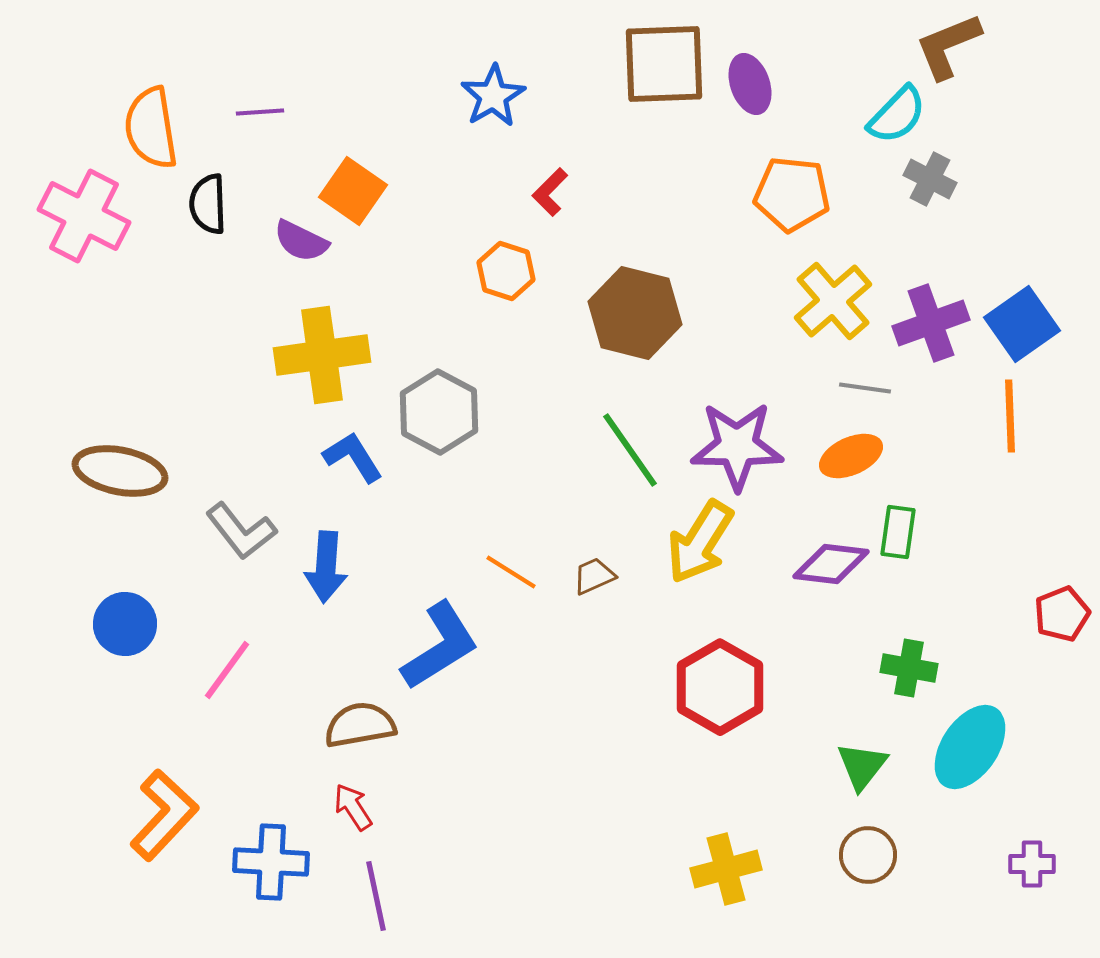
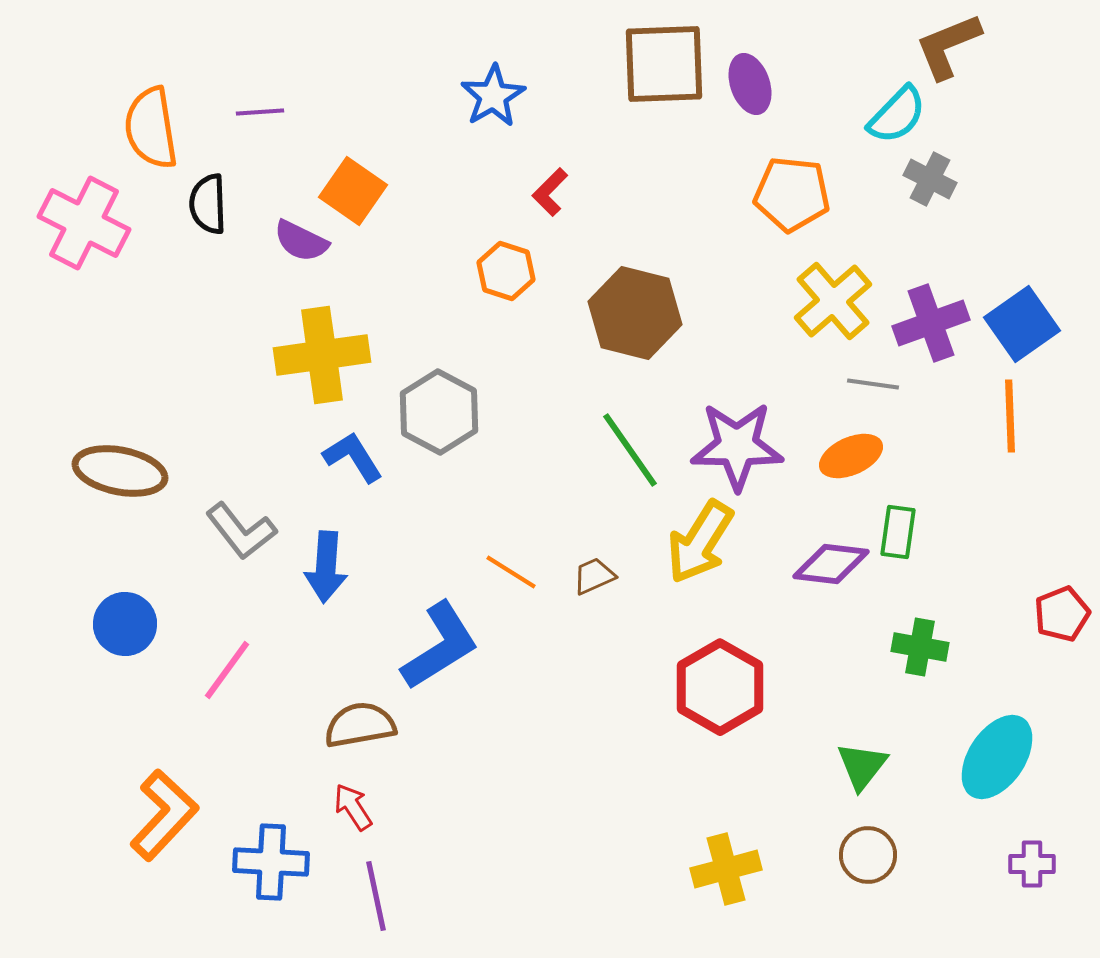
pink cross at (84, 216): moved 7 px down
gray line at (865, 388): moved 8 px right, 4 px up
green cross at (909, 668): moved 11 px right, 21 px up
cyan ellipse at (970, 747): moved 27 px right, 10 px down
